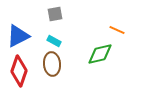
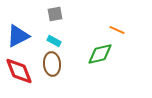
red diamond: rotated 40 degrees counterclockwise
